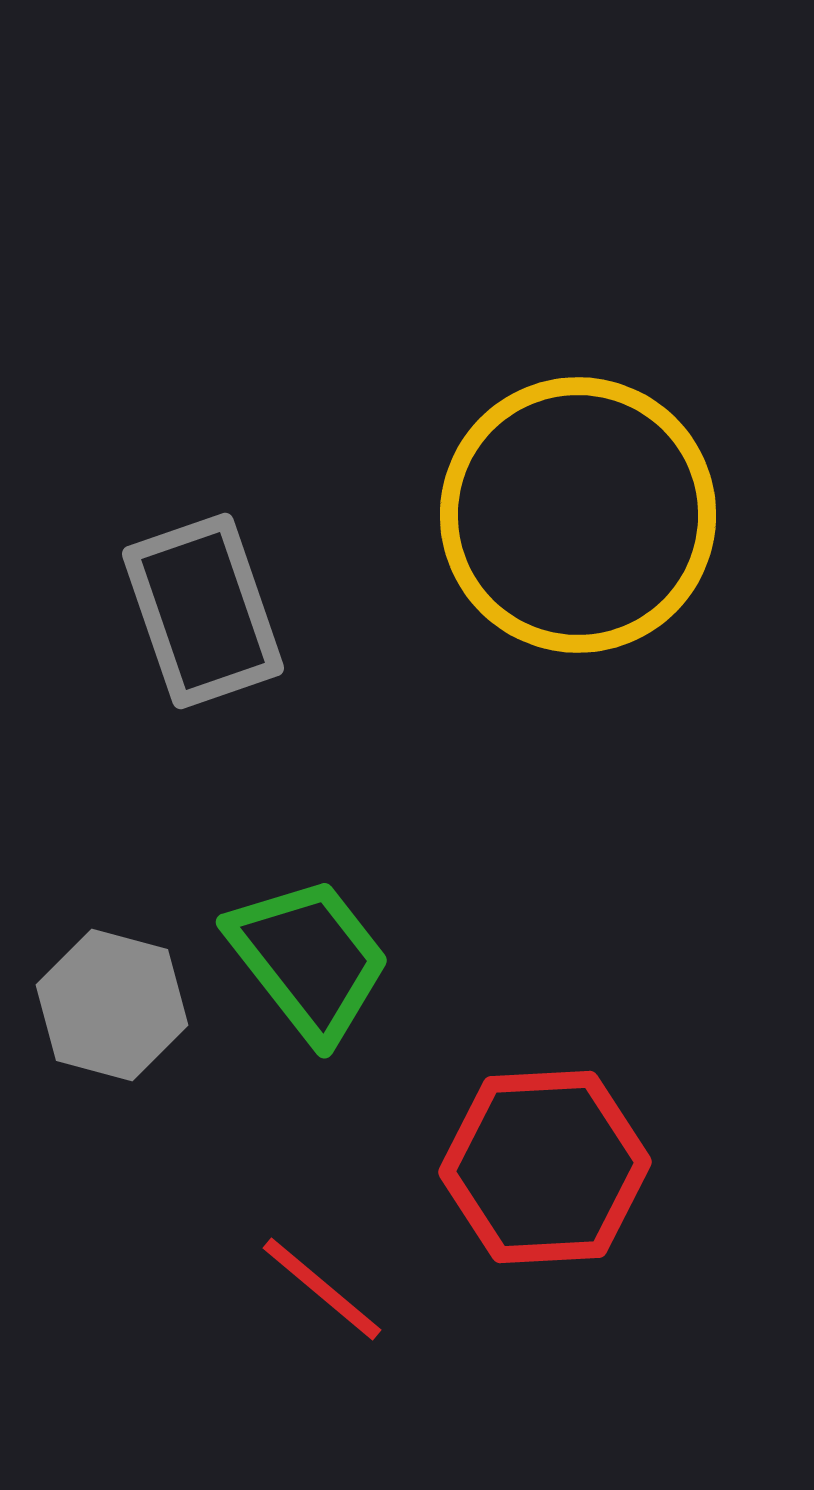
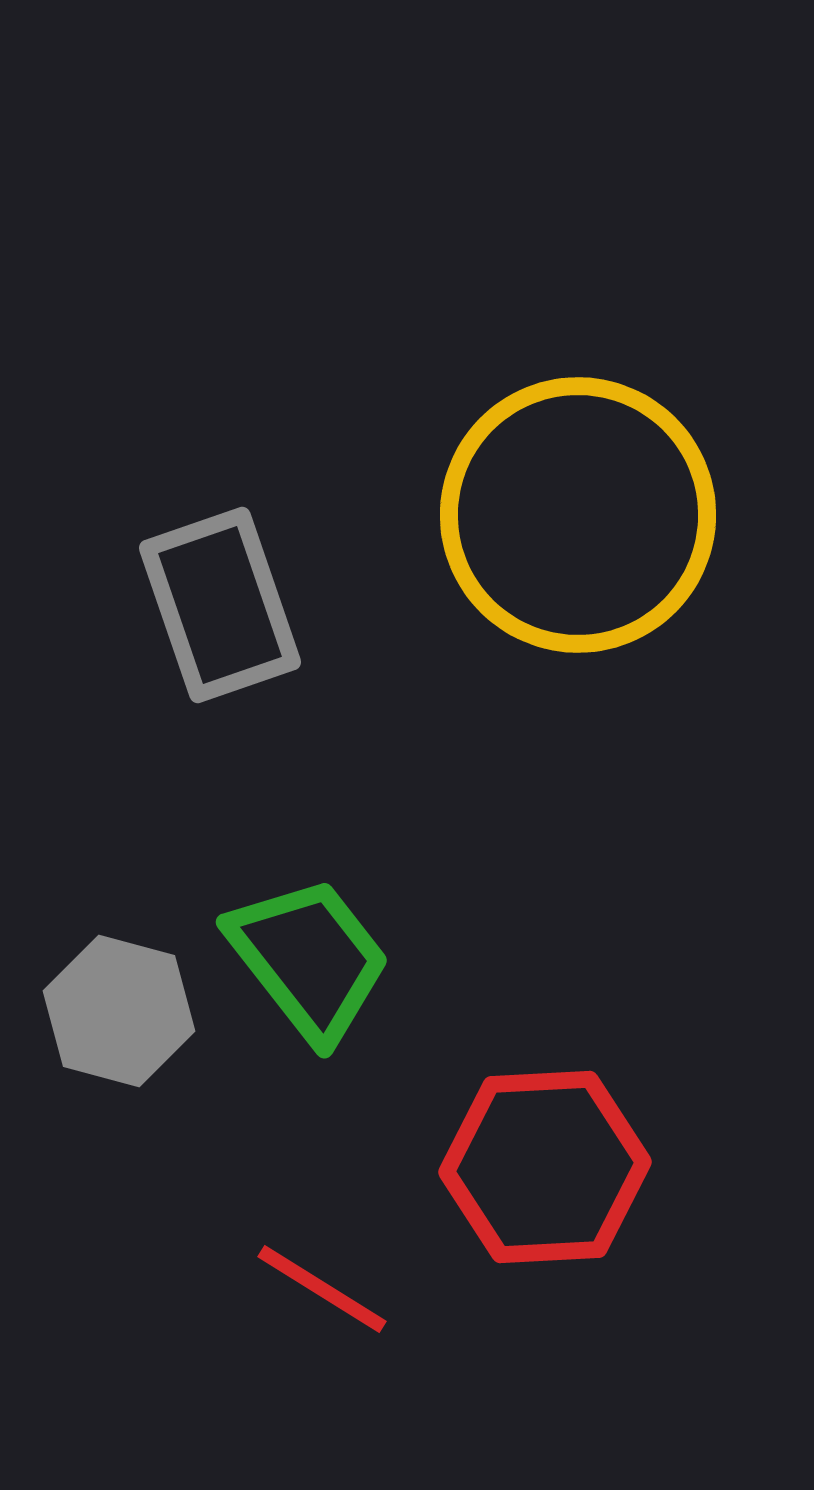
gray rectangle: moved 17 px right, 6 px up
gray hexagon: moved 7 px right, 6 px down
red line: rotated 8 degrees counterclockwise
